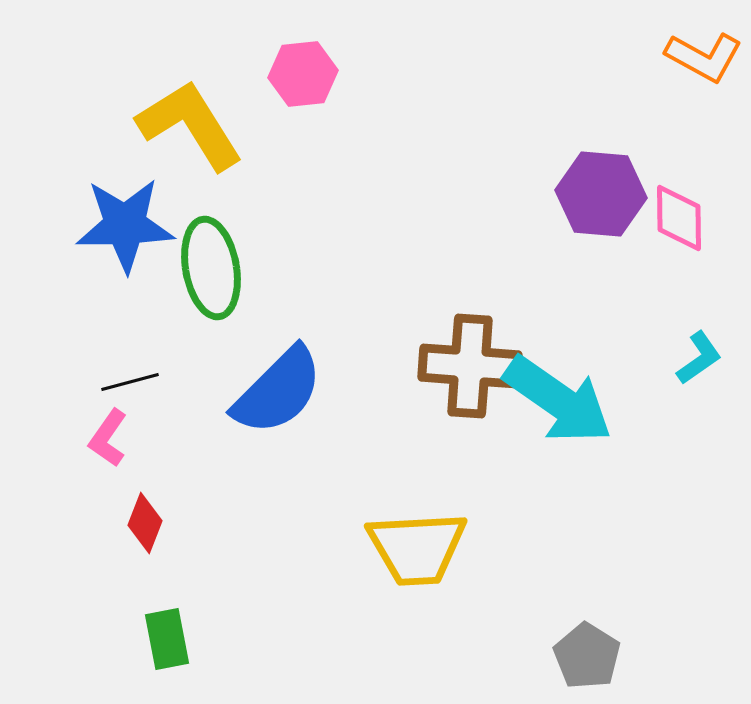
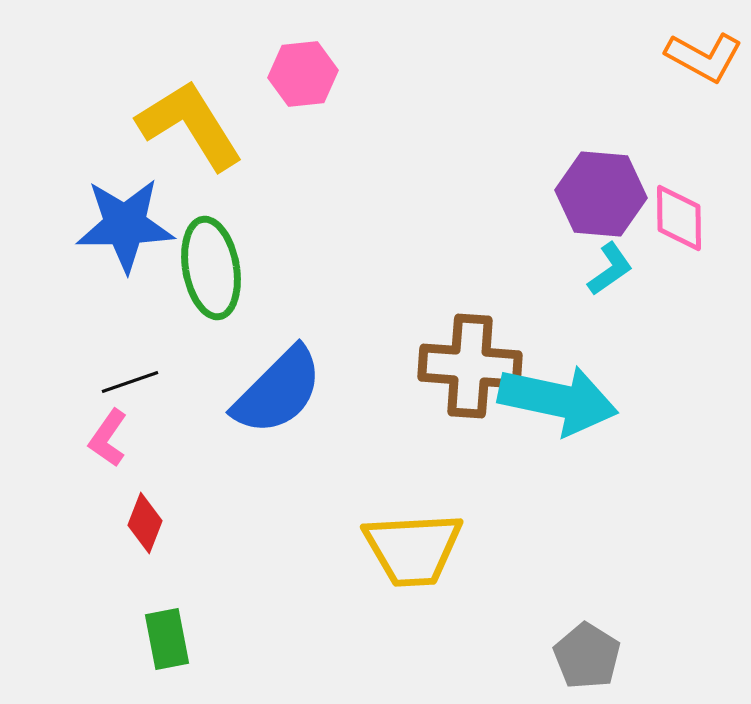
cyan L-shape: moved 89 px left, 89 px up
black line: rotated 4 degrees counterclockwise
cyan arrow: rotated 23 degrees counterclockwise
yellow trapezoid: moved 4 px left, 1 px down
